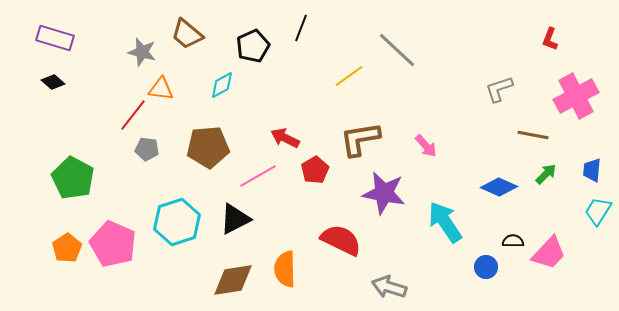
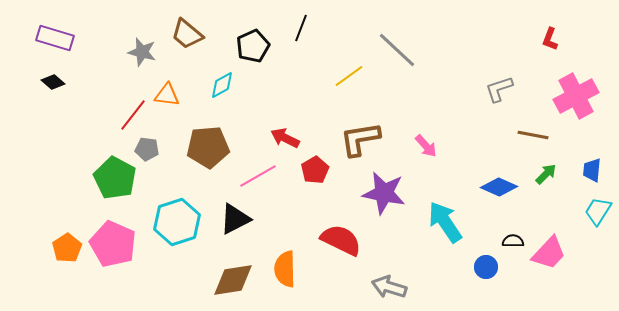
orange triangle: moved 6 px right, 6 px down
green pentagon: moved 42 px right
